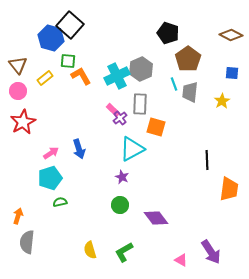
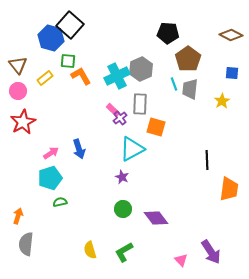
black pentagon: rotated 15 degrees counterclockwise
gray trapezoid: moved 3 px up
green circle: moved 3 px right, 4 px down
gray semicircle: moved 1 px left, 2 px down
pink triangle: rotated 16 degrees clockwise
